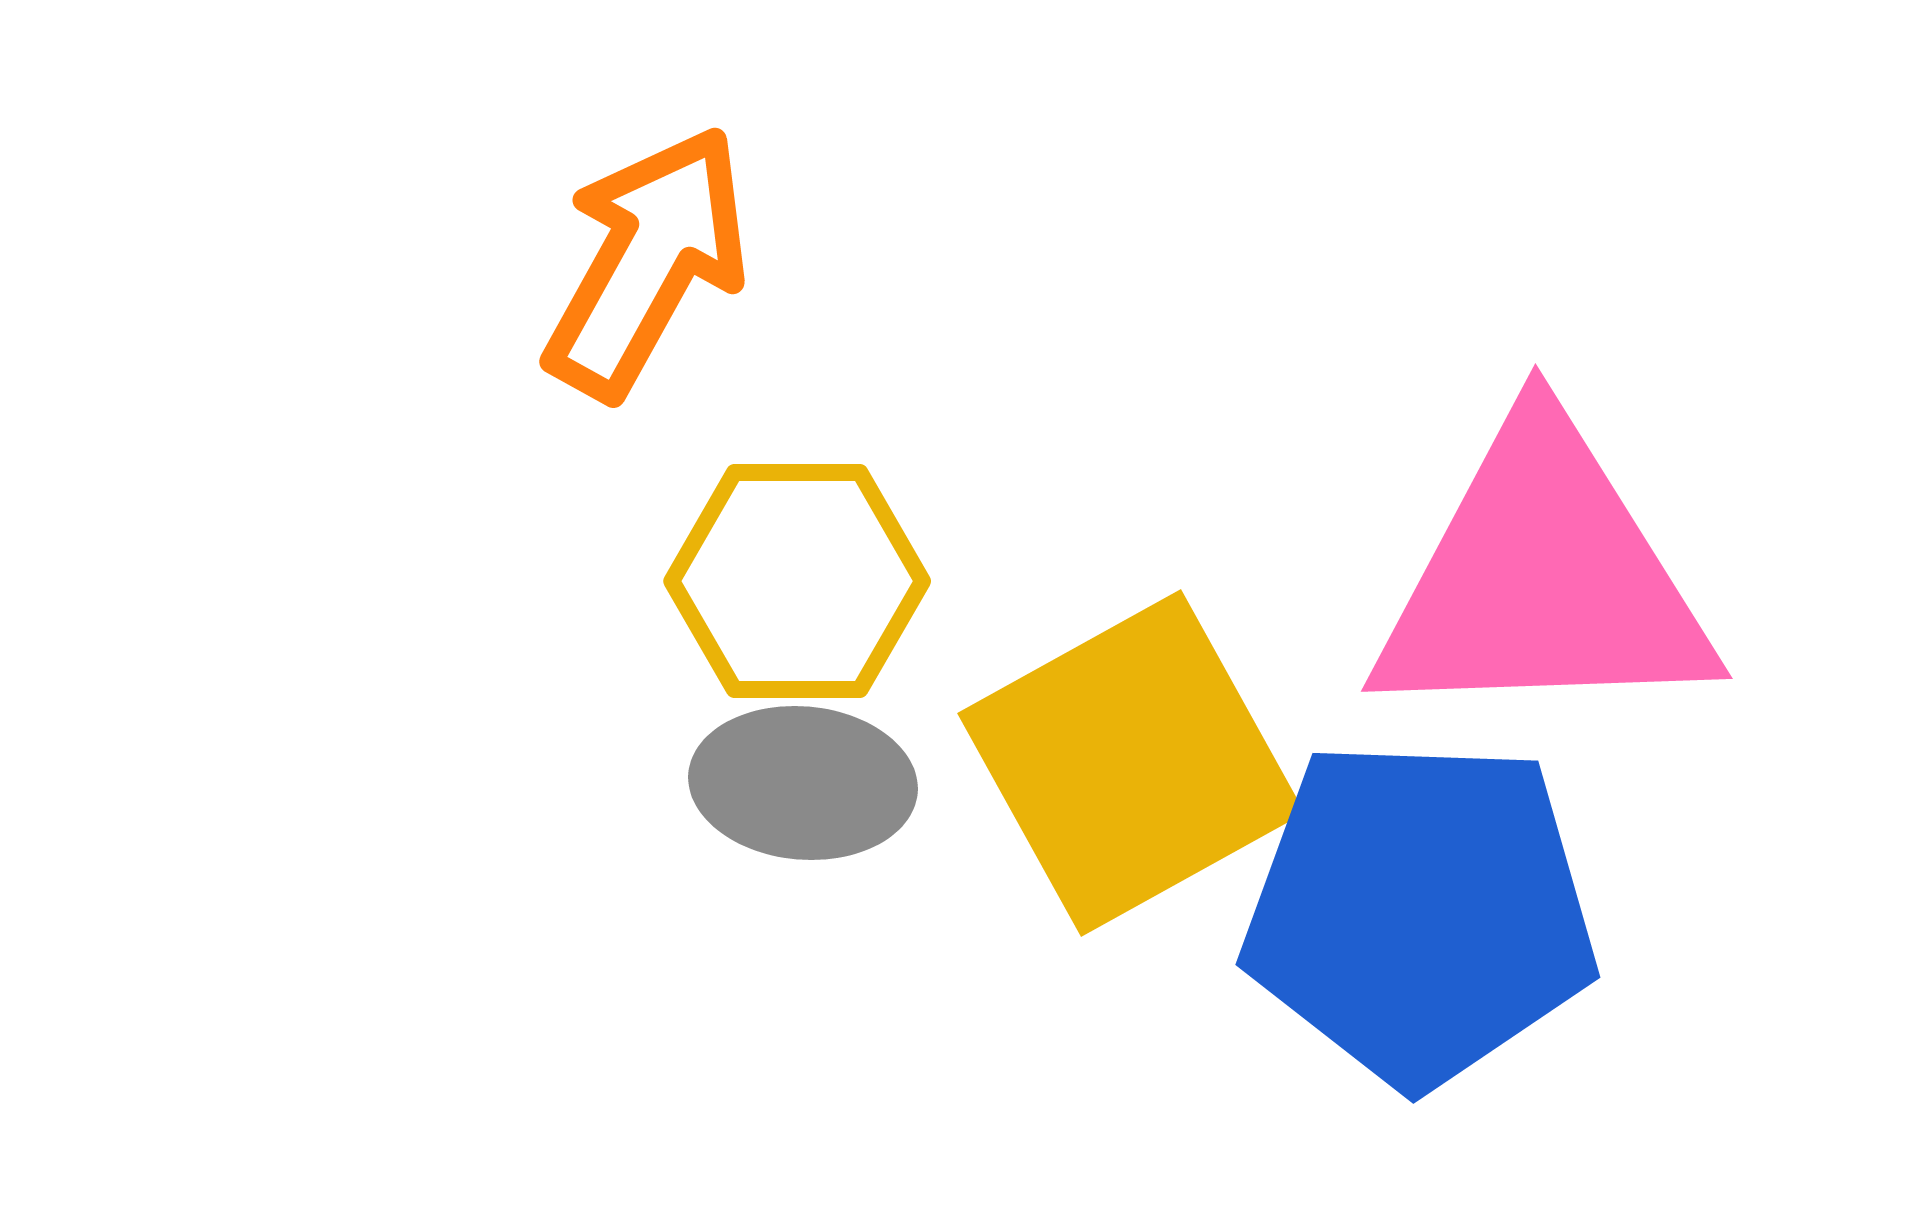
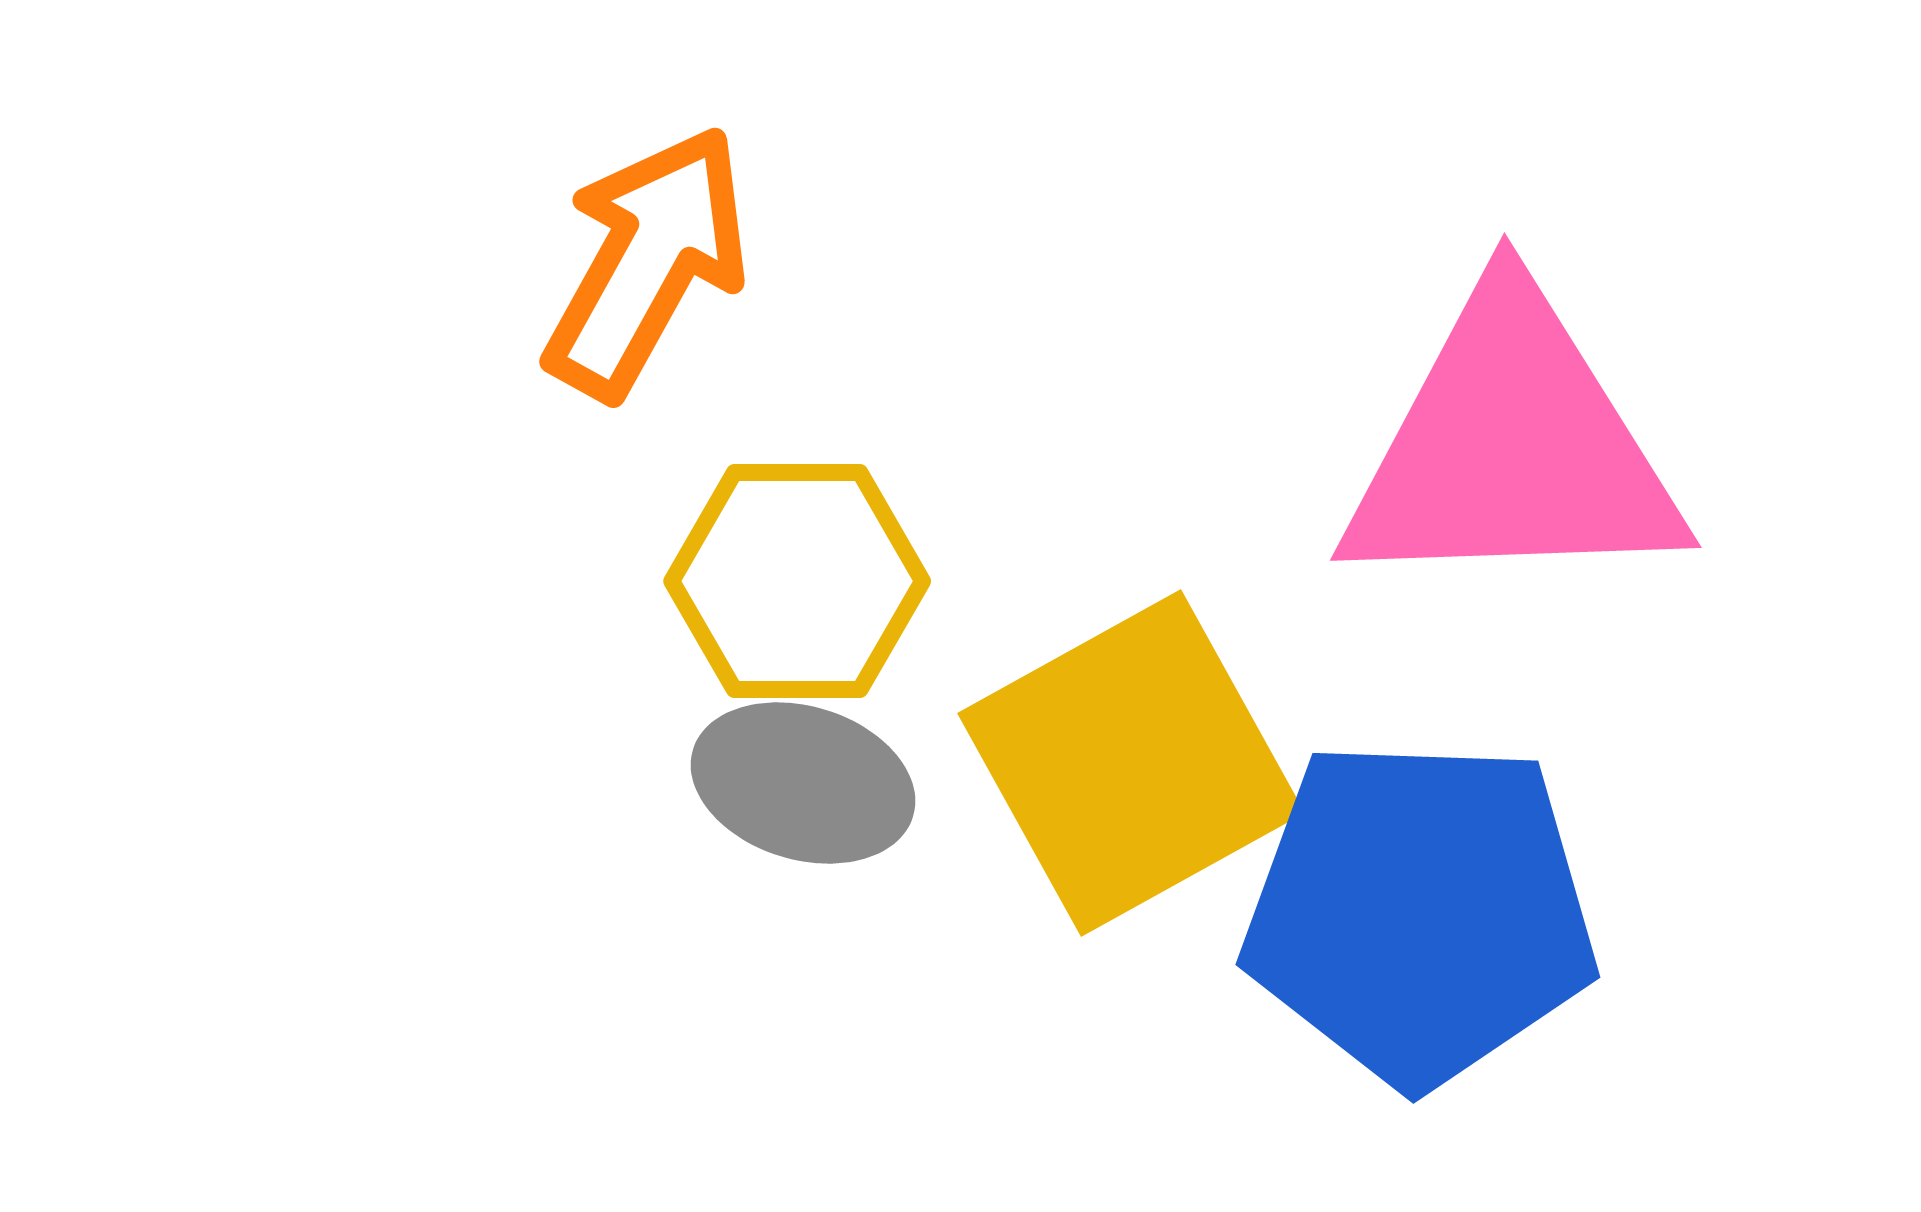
pink triangle: moved 31 px left, 131 px up
gray ellipse: rotated 12 degrees clockwise
